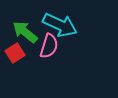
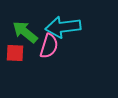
cyan arrow: moved 3 px right, 2 px down; rotated 148 degrees clockwise
red square: rotated 36 degrees clockwise
